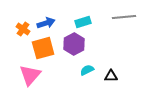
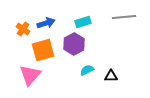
orange square: moved 2 px down
